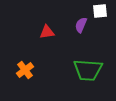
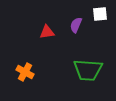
white square: moved 3 px down
purple semicircle: moved 5 px left
orange cross: moved 2 px down; rotated 24 degrees counterclockwise
